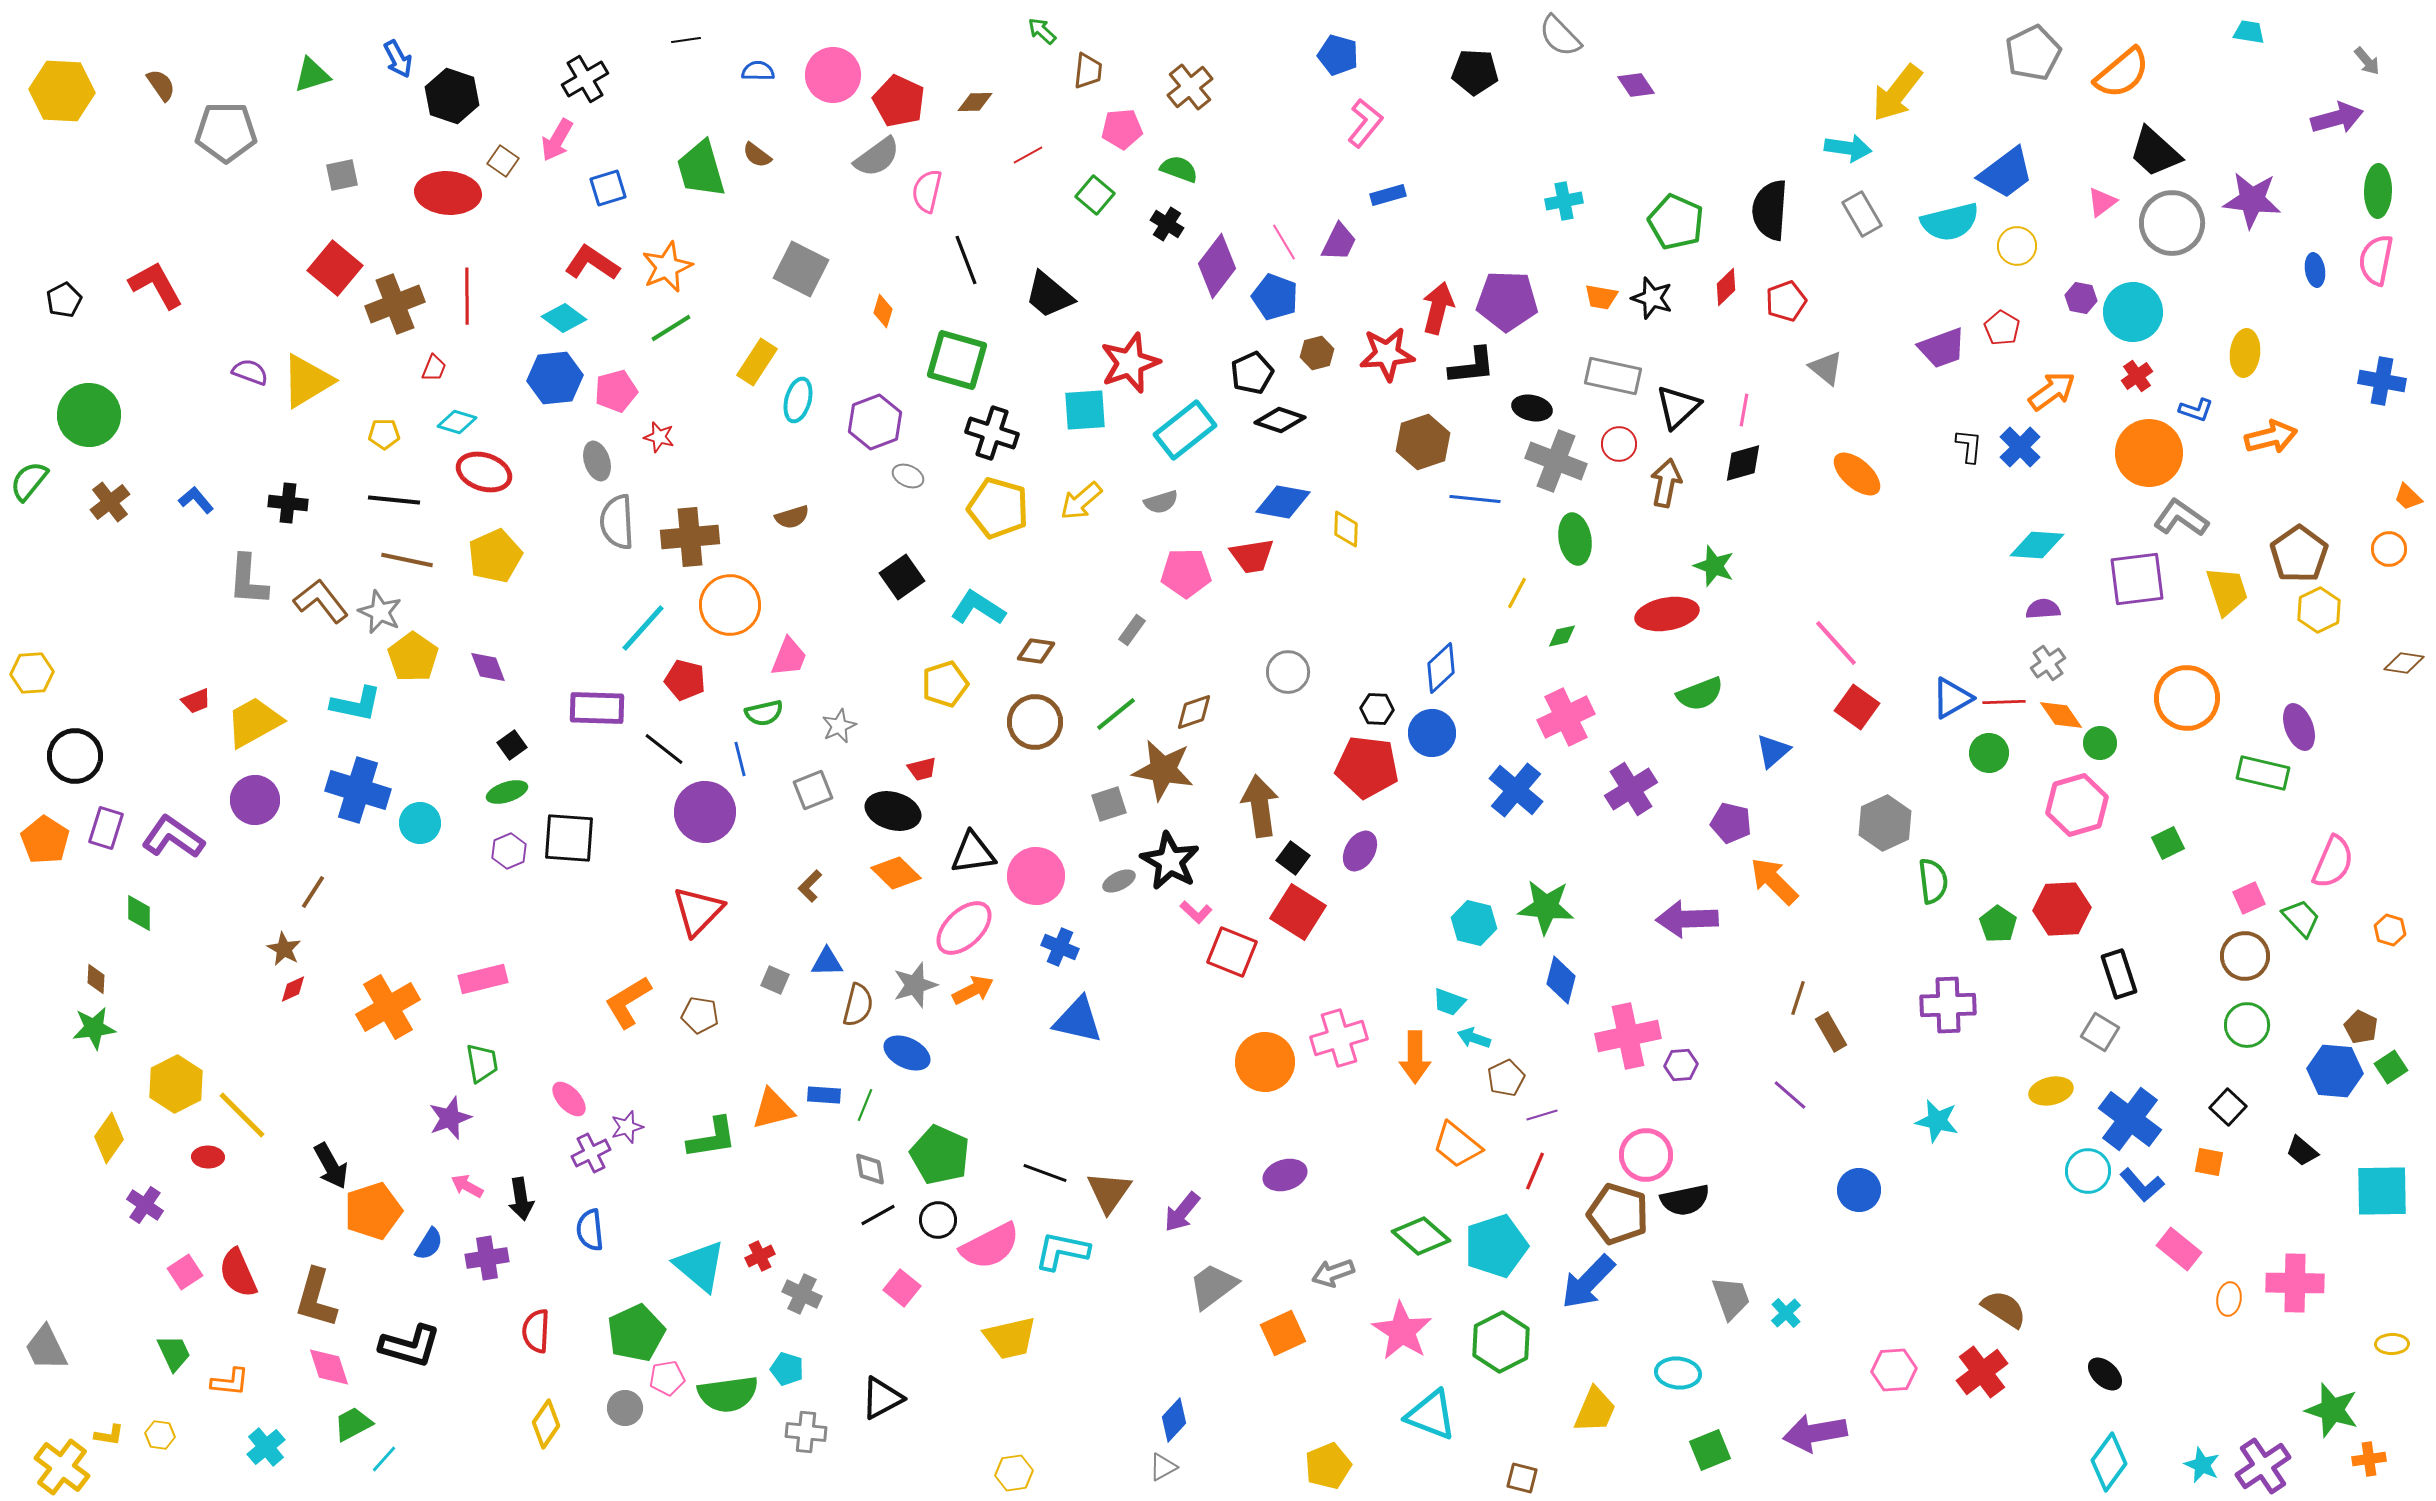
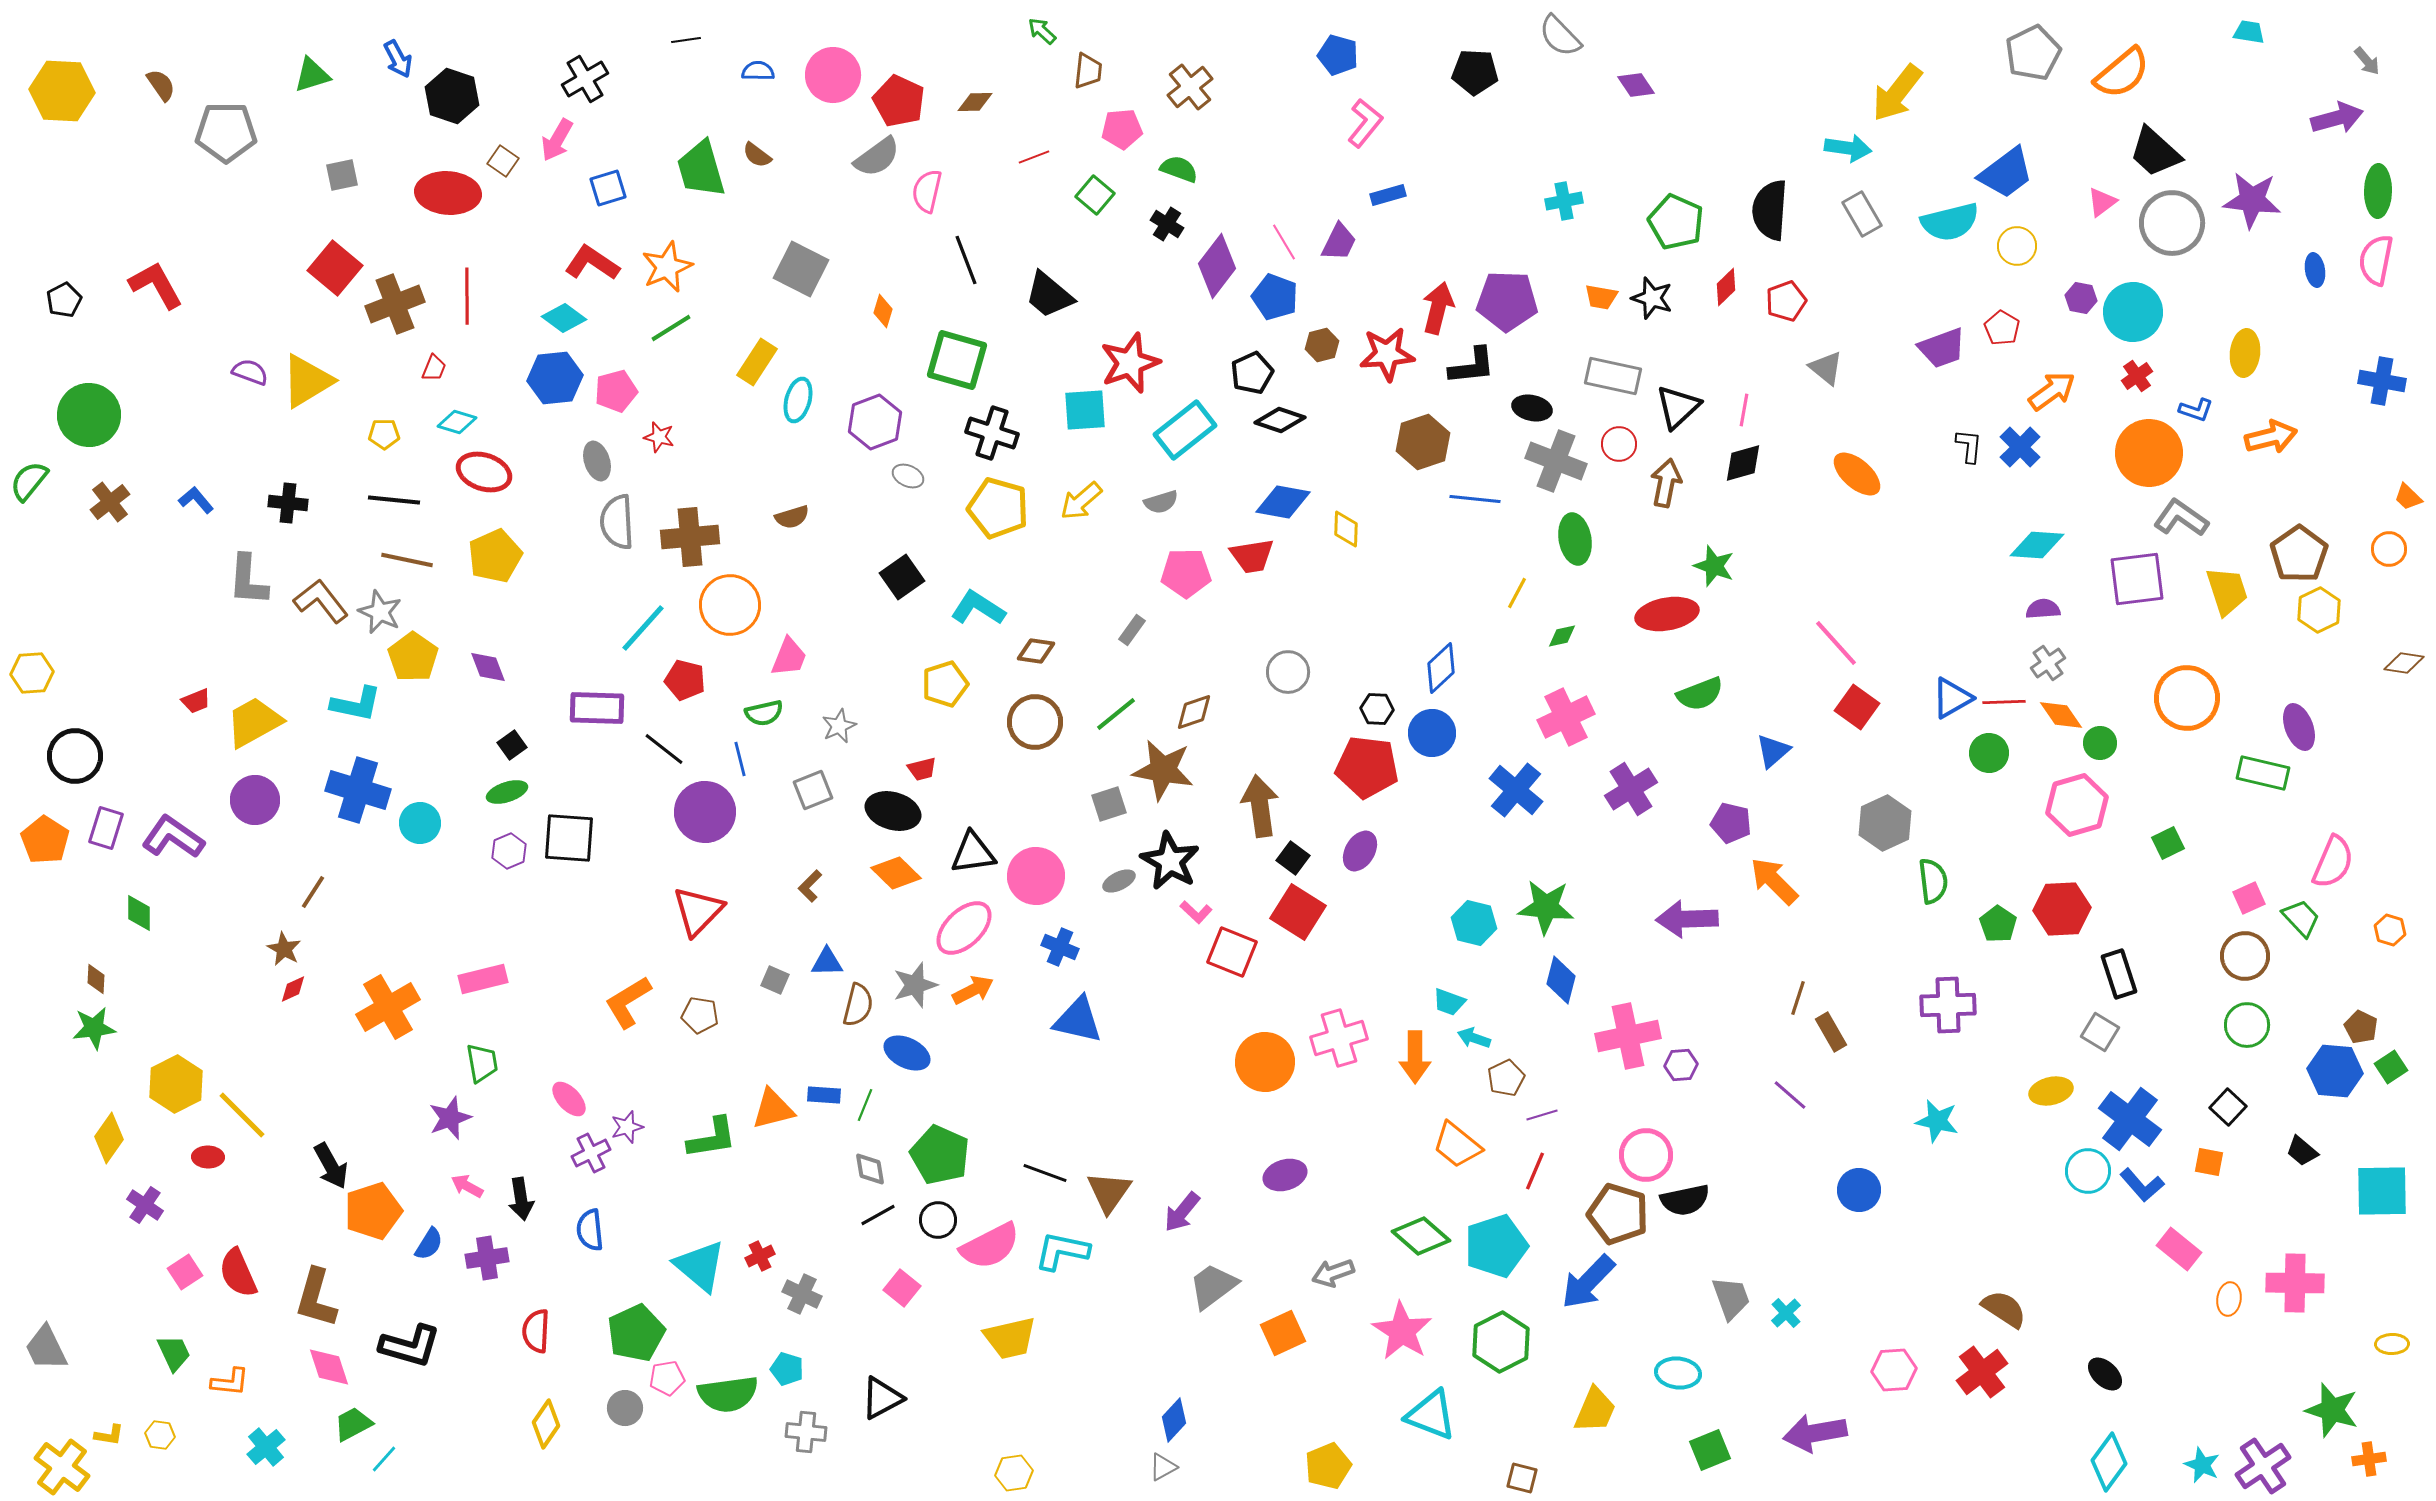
red line at (1028, 155): moved 6 px right, 2 px down; rotated 8 degrees clockwise
brown hexagon at (1317, 353): moved 5 px right, 8 px up
